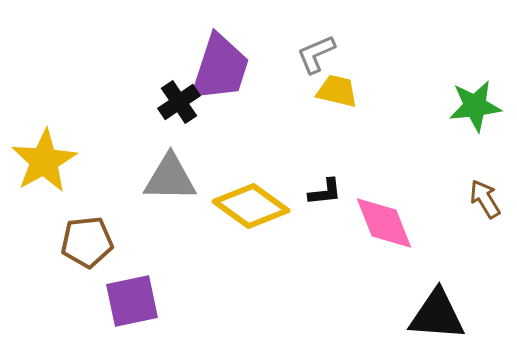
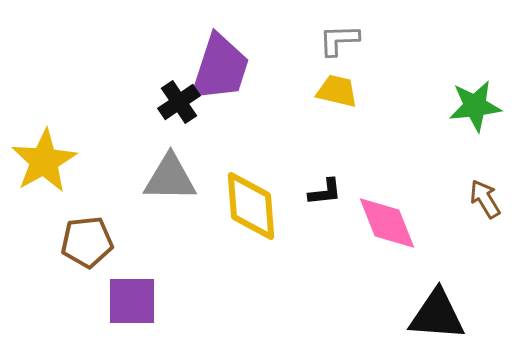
gray L-shape: moved 23 px right, 14 px up; rotated 21 degrees clockwise
yellow diamond: rotated 50 degrees clockwise
pink diamond: moved 3 px right
purple square: rotated 12 degrees clockwise
